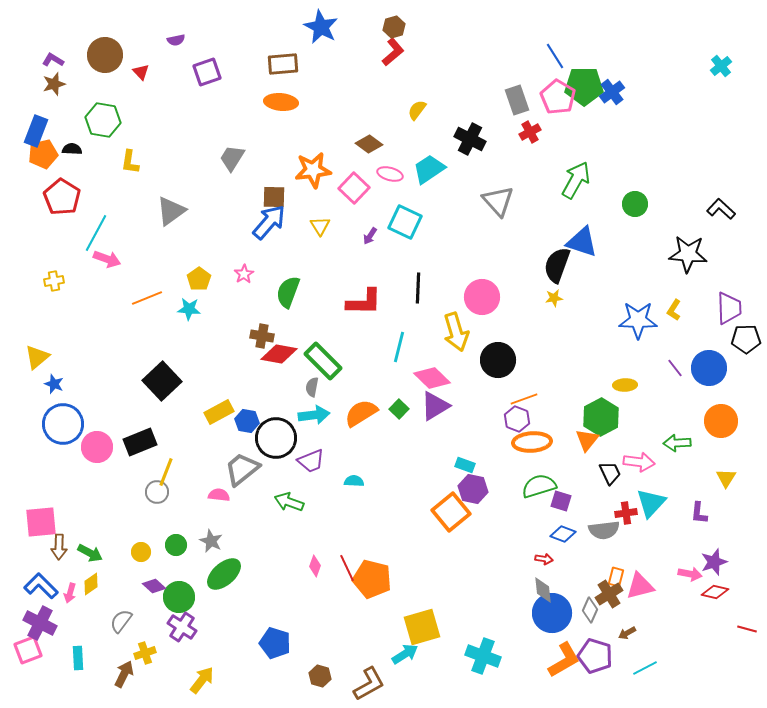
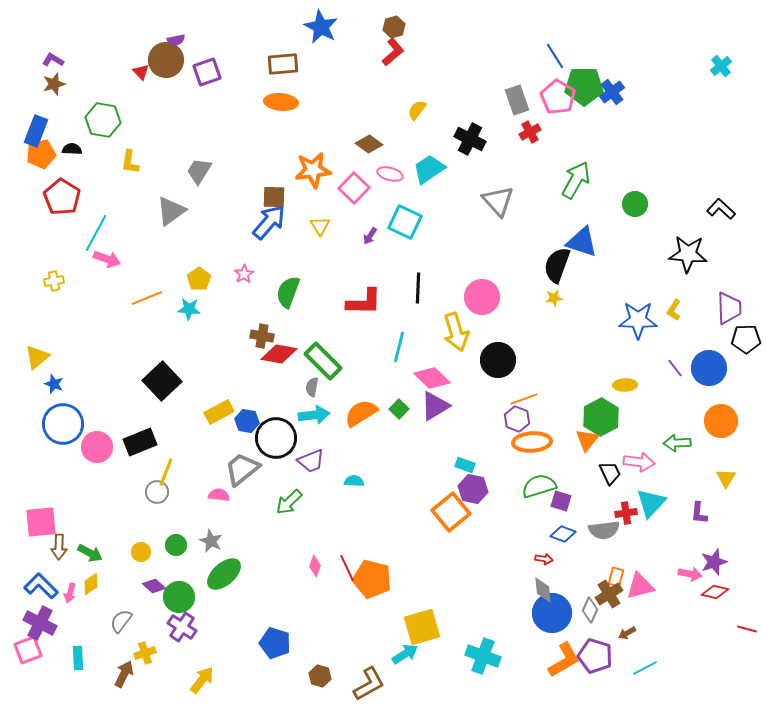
brown circle at (105, 55): moved 61 px right, 5 px down
orange pentagon at (43, 154): moved 2 px left
gray trapezoid at (232, 158): moved 33 px left, 13 px down
green arrow at (289, 502): rotated 64 degrees counterclockwise
